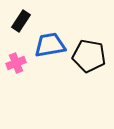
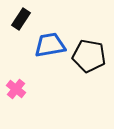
black rectangle: moved 2 px up
pink cross: moved 26 px down; rotated 30 degrees counterclockwise
